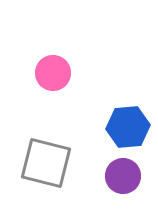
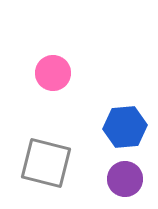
blue hexagon: moved 3 px left
purple circle: moved 2 px right, 3 px down
